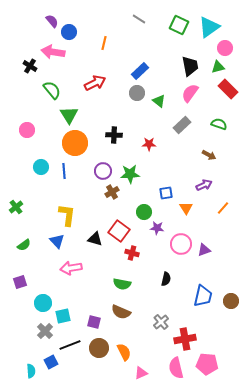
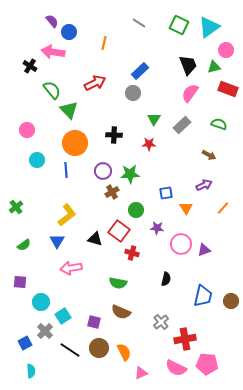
gray line at (139, 19): moved 4 px down
pink circle at (225, 48): moved 1 px right, 2 px down
black trapezoid at (190, 66): moved 2 px left, 1 px up; rotated 10 degrees counterclockwise
green triangle at (218, 67): moved 4 px left
red rectangle at (228, 89): rotated 24 degrees counterclockwise
gray circle at (137, 93): moved 4 px left
green triangle at (159, 101): moved 5 px left, 18 px down; rotated 24 degrees clockwise
green triangle at (69, 115): moved 5 px up; rotated 12 degrees counterclockwise
cyan circle at (41, 167): moved 4 px left, 7 px up
blue line at (64, 171): moved 2 px right, 1 px up
green circle at (144, 212): moved 8 px left, 2 px up
yellow L-shape at (67, 215): rotated 45 degrees clockwise
blue triangle at (57, 241): rotated 14 degrees clockwise
purple square at (20, 282): rotated 24 degrees clockwise
green semicircle at (122, 284): moved 4 px left, 1 px up
cyan circle at (43, 303): moved 2 px left, 1 px up
cyan square at (63, 316): rotated 21 degrees counterclockwise
black line at (70, 345): moved 5 px down; rotated 55 degrees clockwise
blue square at (51, 362): moved 26 px left, 19 px up
pink semicircle at (176, 368): rotated 50 degrees counterclockwise
